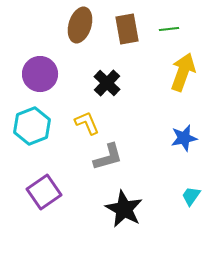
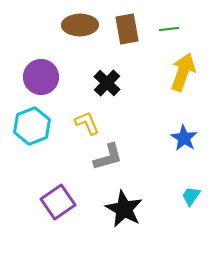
brown ellipse: rotated 72 degrees clockwise
purple circle: moved 1 px right, 3 px down
blue star: rotated 28 degrees counterclockwise
purple square: moved 14 px right, 10 px down
